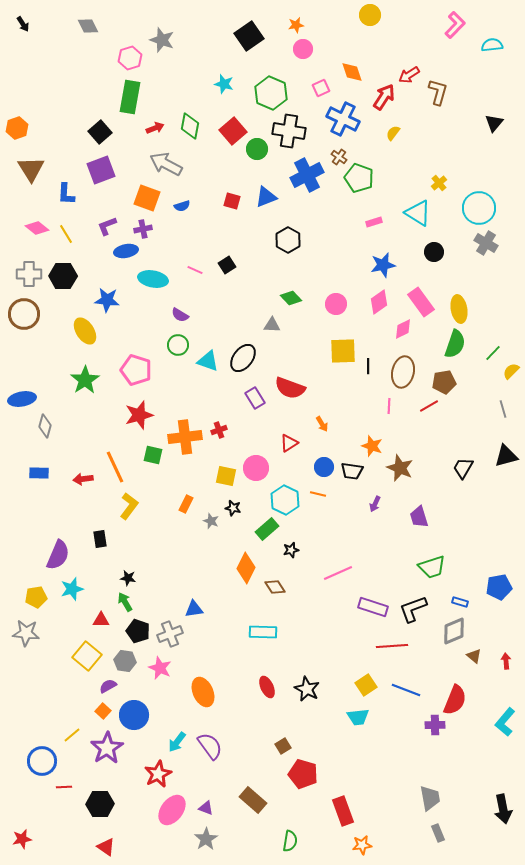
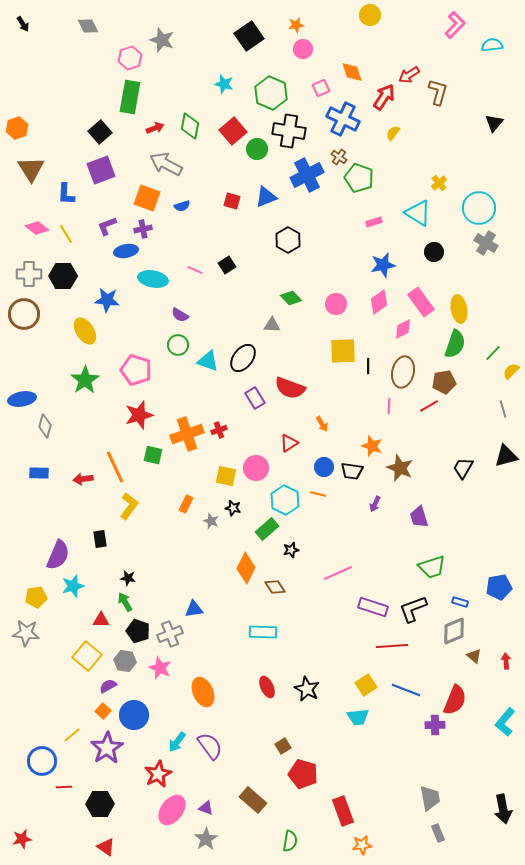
orange cross at (185, 437): moved 2 px right, 3 px up; rotated 12 degrees counterclockwise
cyan star at (72, 589): moved 1 px right, 3 px up
